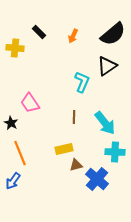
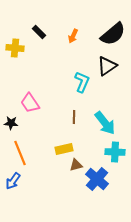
black star: rotated 24 degrees counterclockwise
